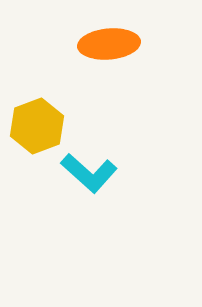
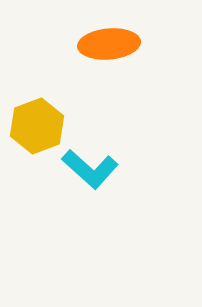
cyan L-shape: moved 1 px right, 4 px up
